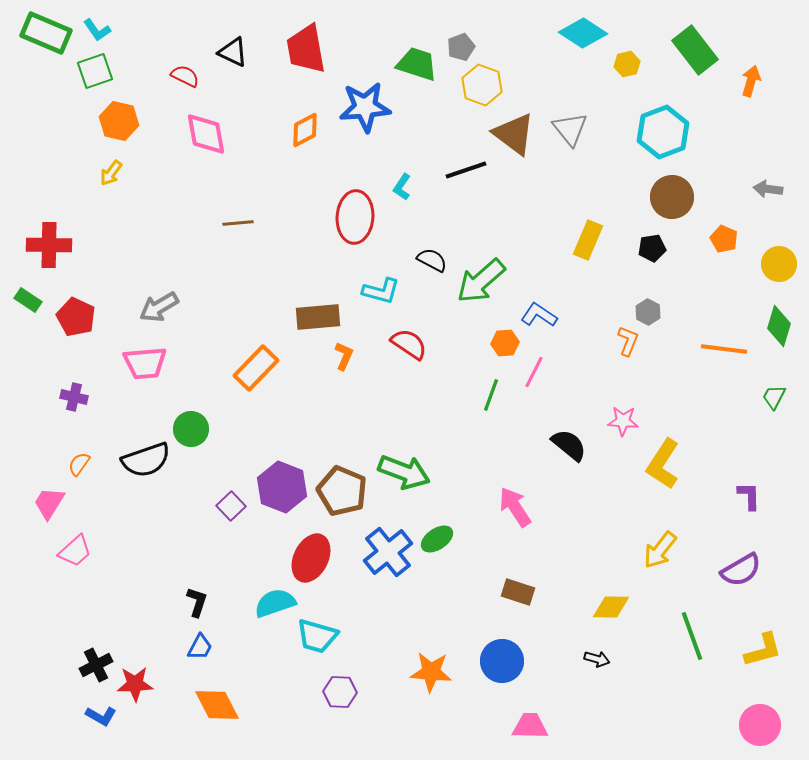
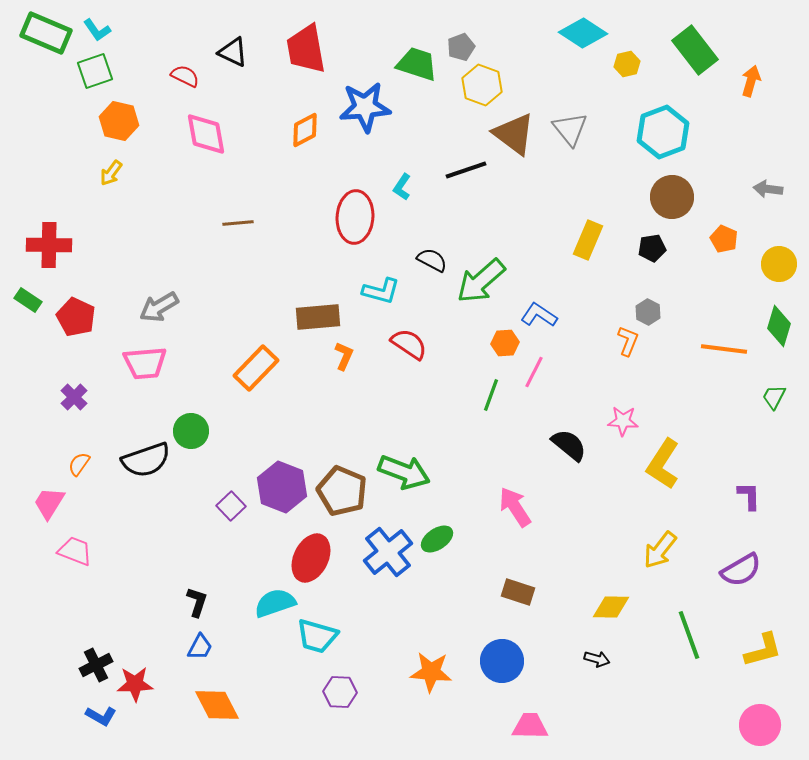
purple cross at (74, 397): rotated 32 degrees clockwise
green circle at (191, 429): moved 2 px down
pink trapezoid at (75, 551): rotated 117 degrees counterclockwise
green line at (692, 636): moved 3 px left, 1 px up
